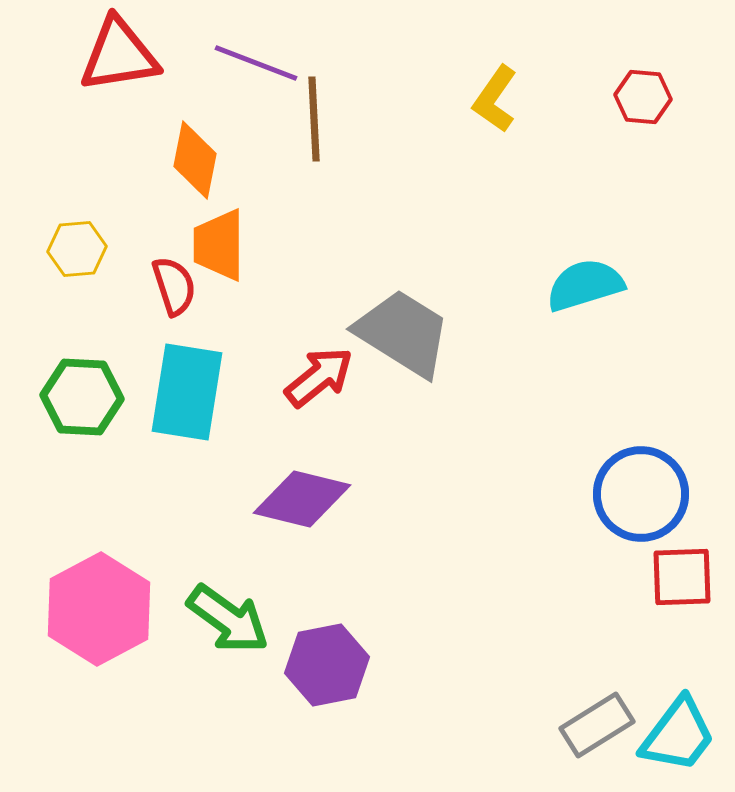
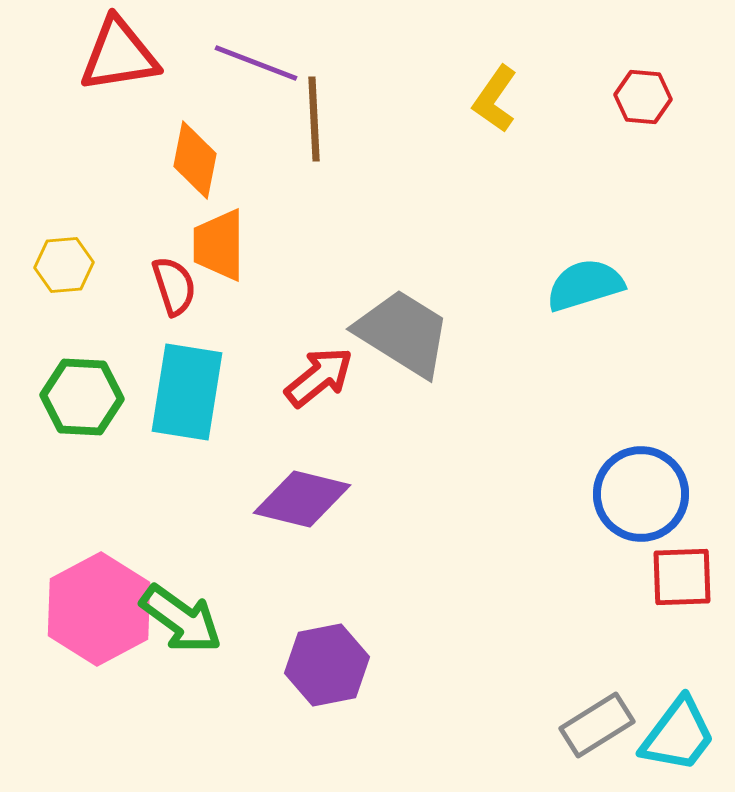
yellow hexagon: moved 13 px left, 16 px down
green arrow: moved 47 px left
